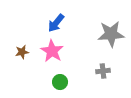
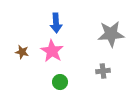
blue arrow: rotated 42 degrees counterclockwise
brown star: rotated 24 degrees clockwise
